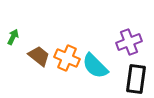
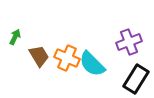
green arrow: moved 2 px right
brown trapezoid: rotated 20 degrees clockwise
cyan semicircle: moved 3 px left, 2 px up
black rectangle: rotated 24 degrees clockwise
